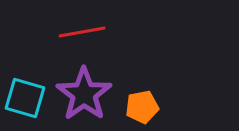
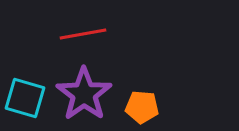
red line: moved 1 px right, 2 px down
orange pentagon: rotated 16 degrees clockwise
